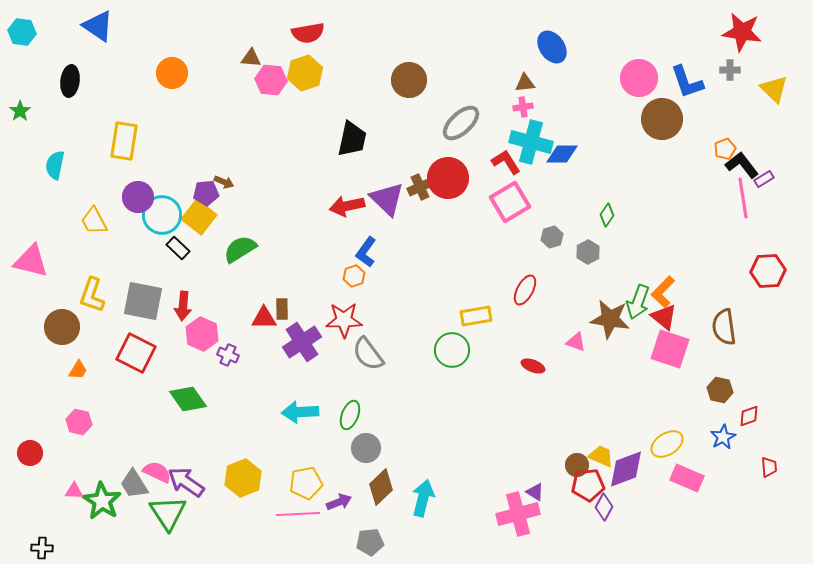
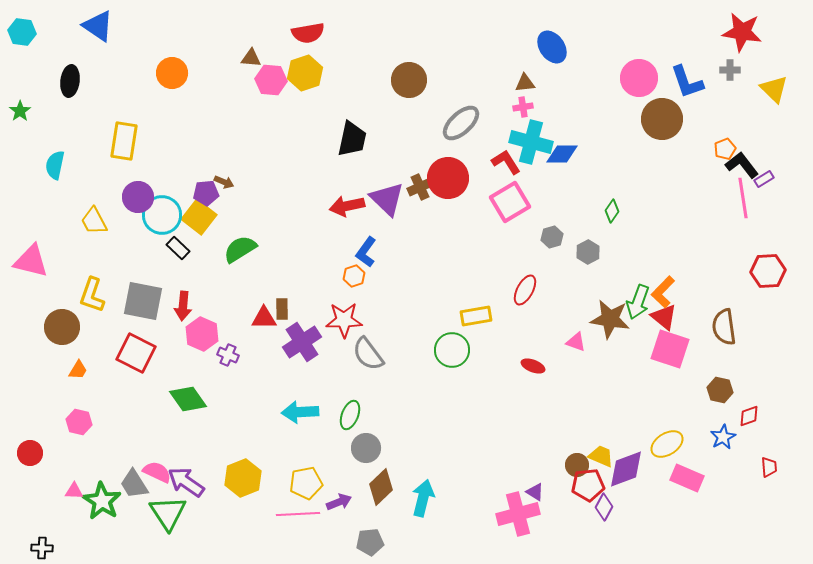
green diamond at (607, 215): moved 5 px right, 4 px up
